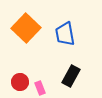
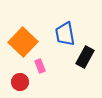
orange square: moved 3 px left, 14 px down
black rectangle: moved 14 px right, 19 px up
pink rectangle: moved 22 px up
